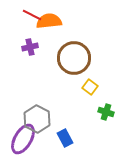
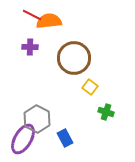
purple cross: rotated 14 degrees clockwise
